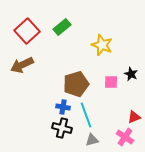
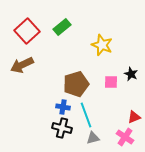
gray triangle: moved 1 px right, 2 px up
